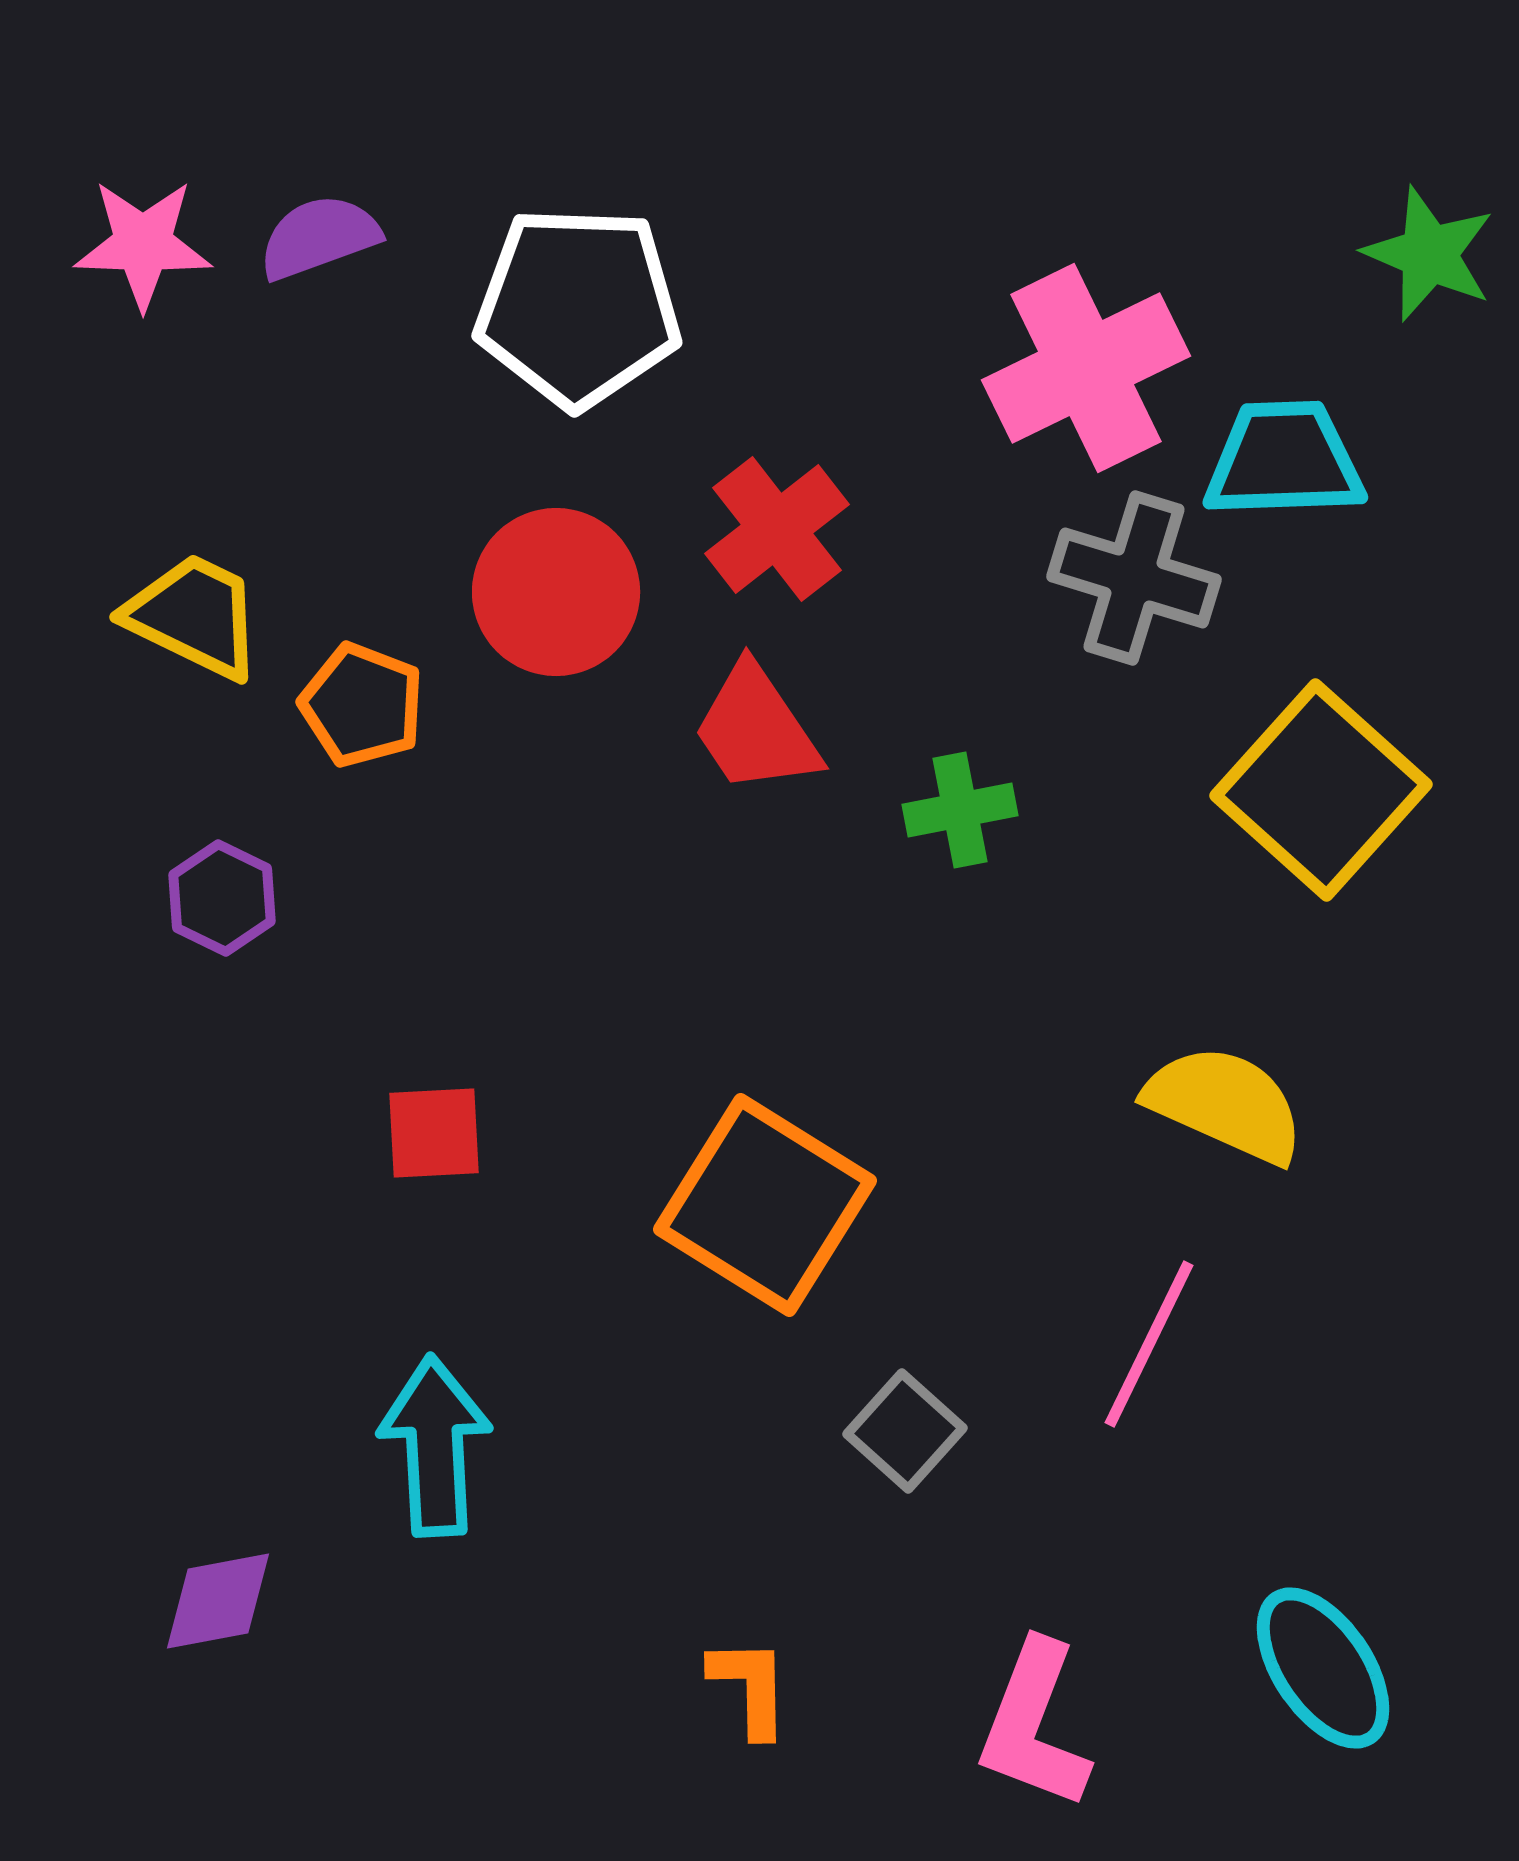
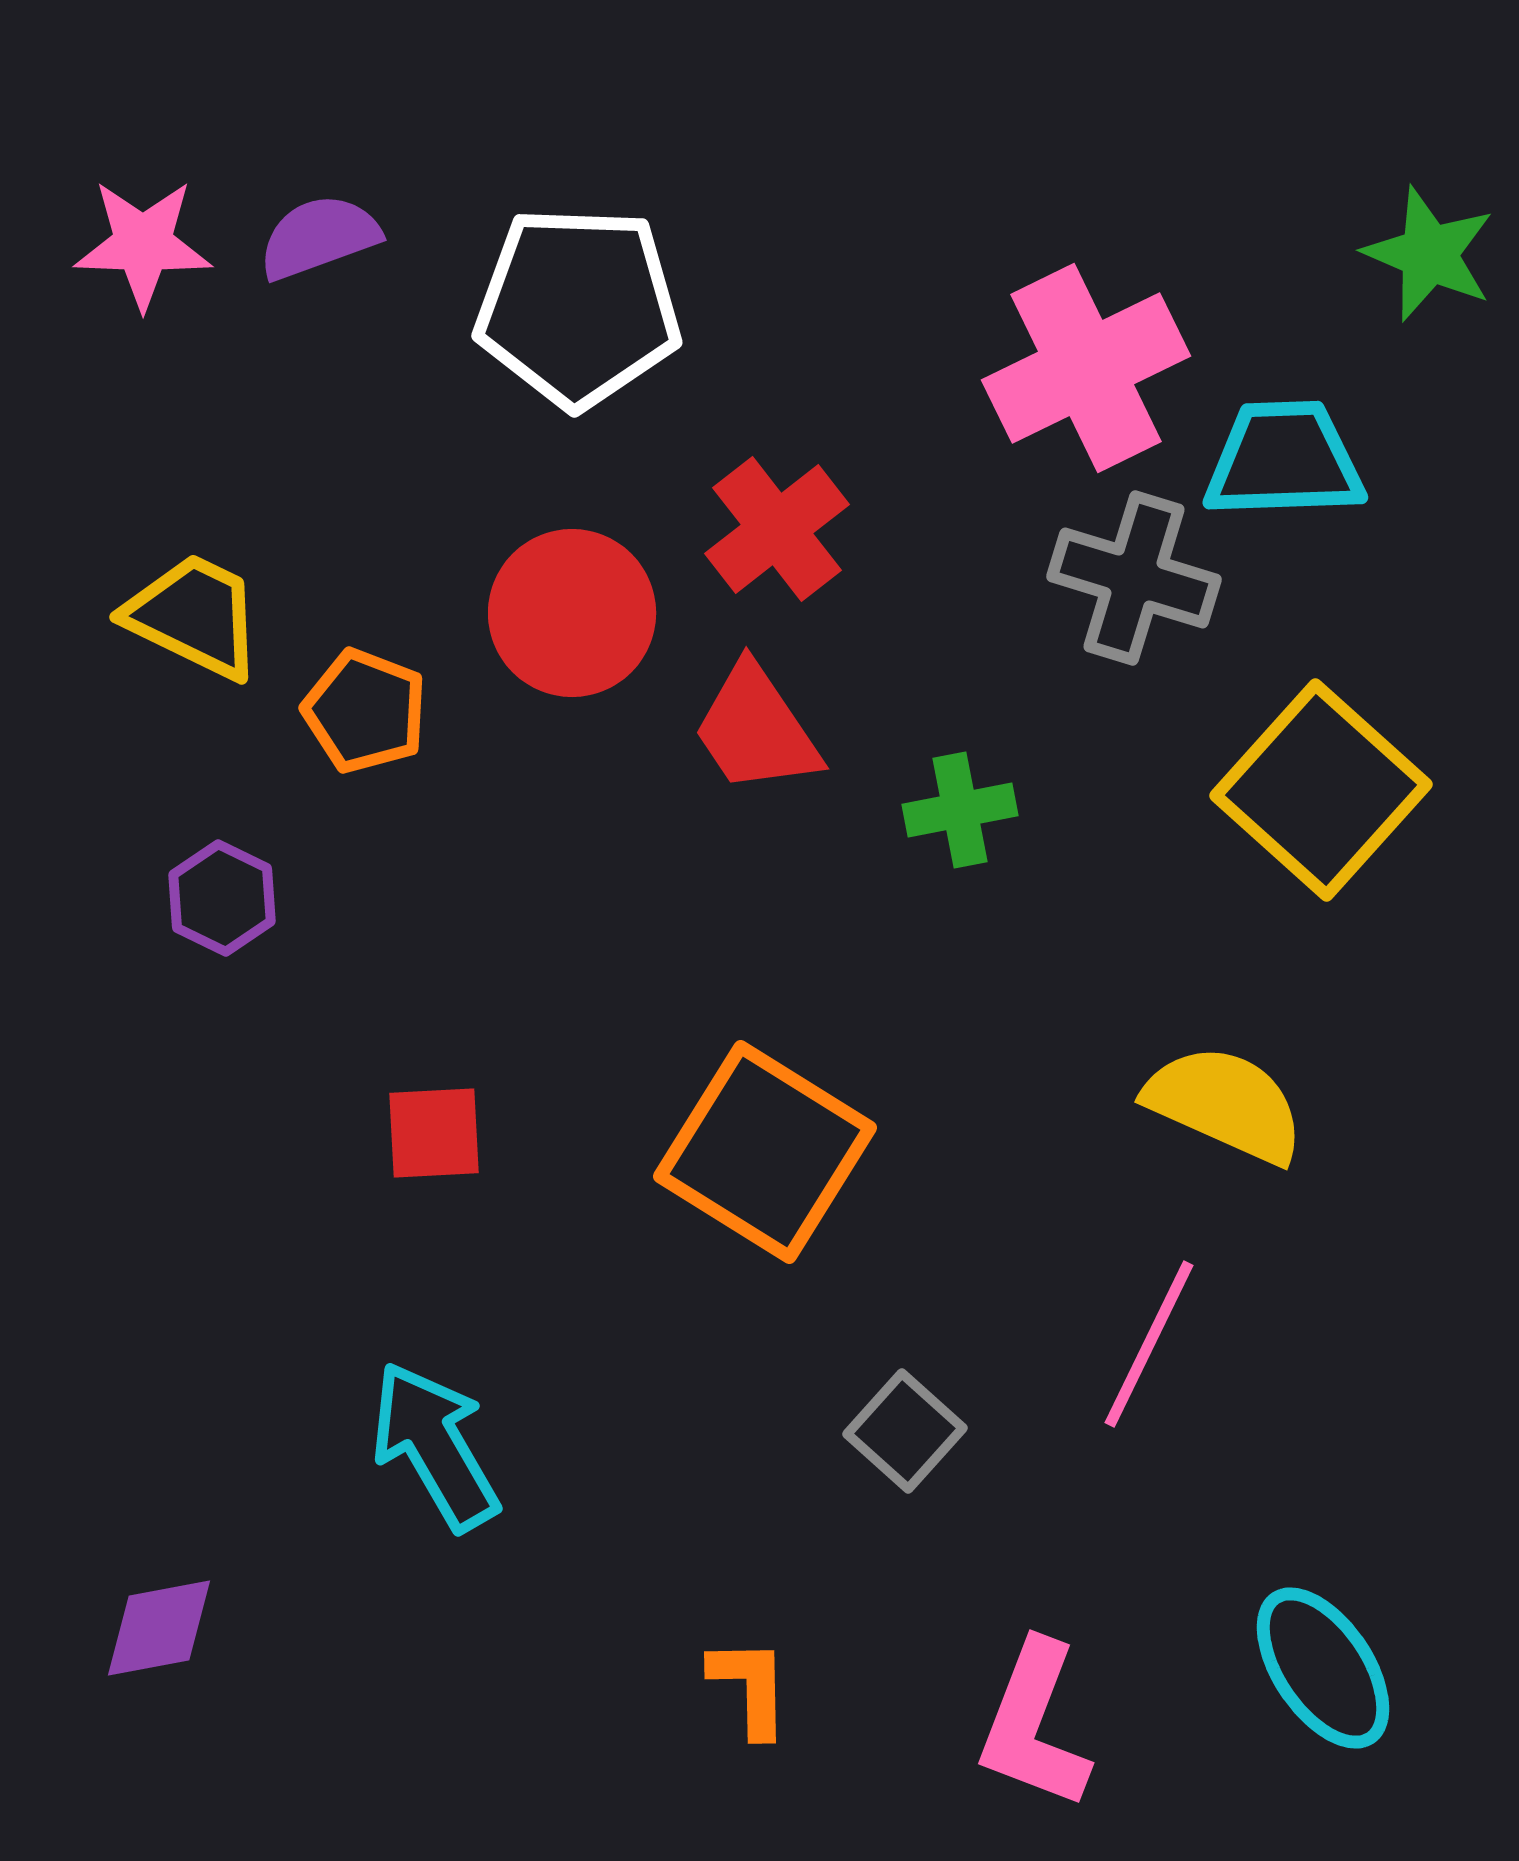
red circle: moved 16 px right, 21 px down
orange pentagon: moved 3 px right, 6 px down
orange square: moved 53 px up
cyan arrow: rotated 27 degrees counterclockwise
purple diamond: moved 59 px left, 27 px down
